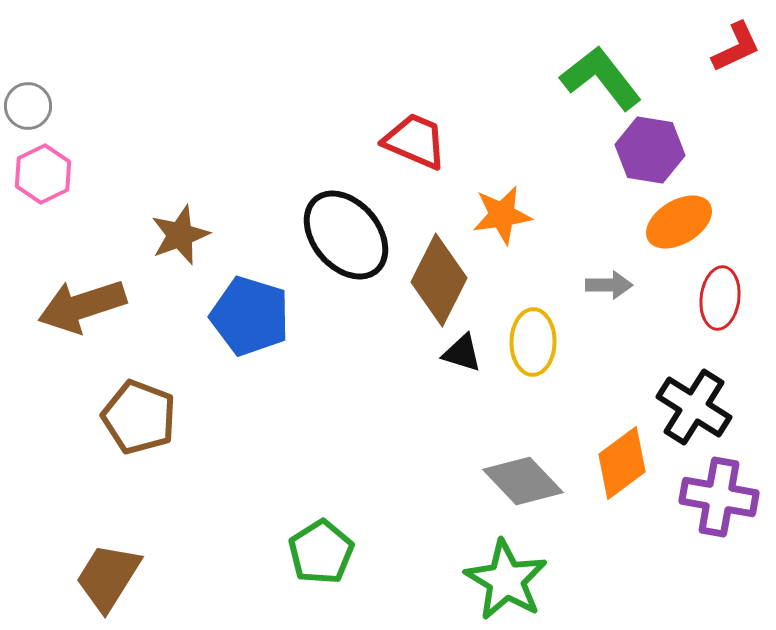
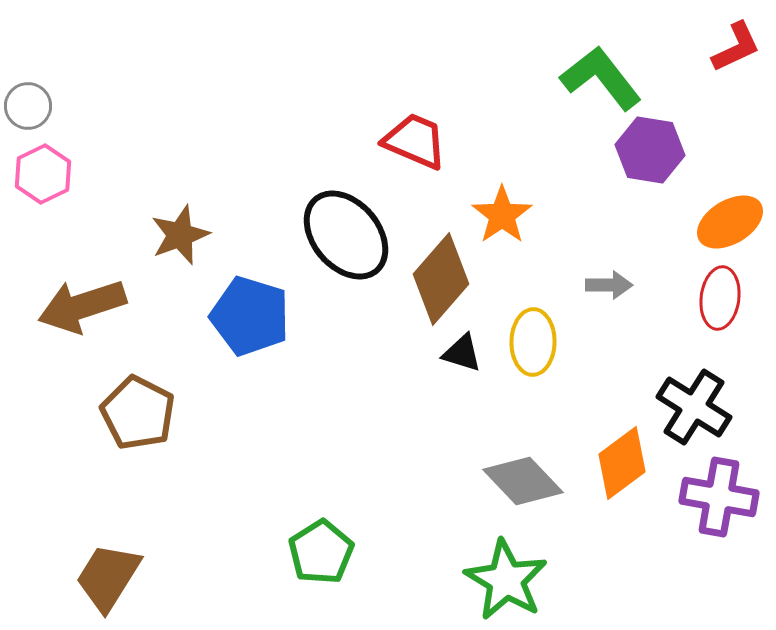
orange star: rotated 26 degrees counterclockwise
orange ellipse: moved 51 px right
brown diamond: moved 2 px right, 1 px up; rotated 14 degrees clockwise
brown pentagon: moved 1 px left, 4 px up; rotated 6 degrees clockwise
